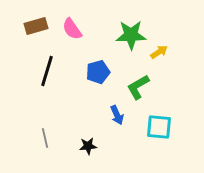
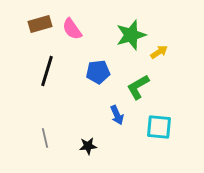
brown rectangle: moved 4 px right, 2 px up
green star: rotated 16 degrees counterclockwise
blue pentagon: rotated 10 degrees clockwise
